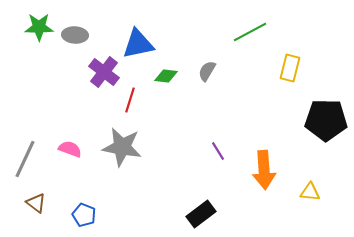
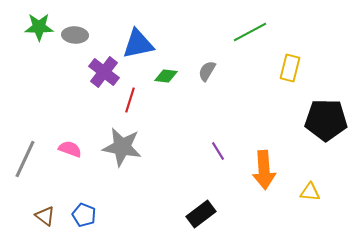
brown triangle: moved 9 px right, 13 px down
